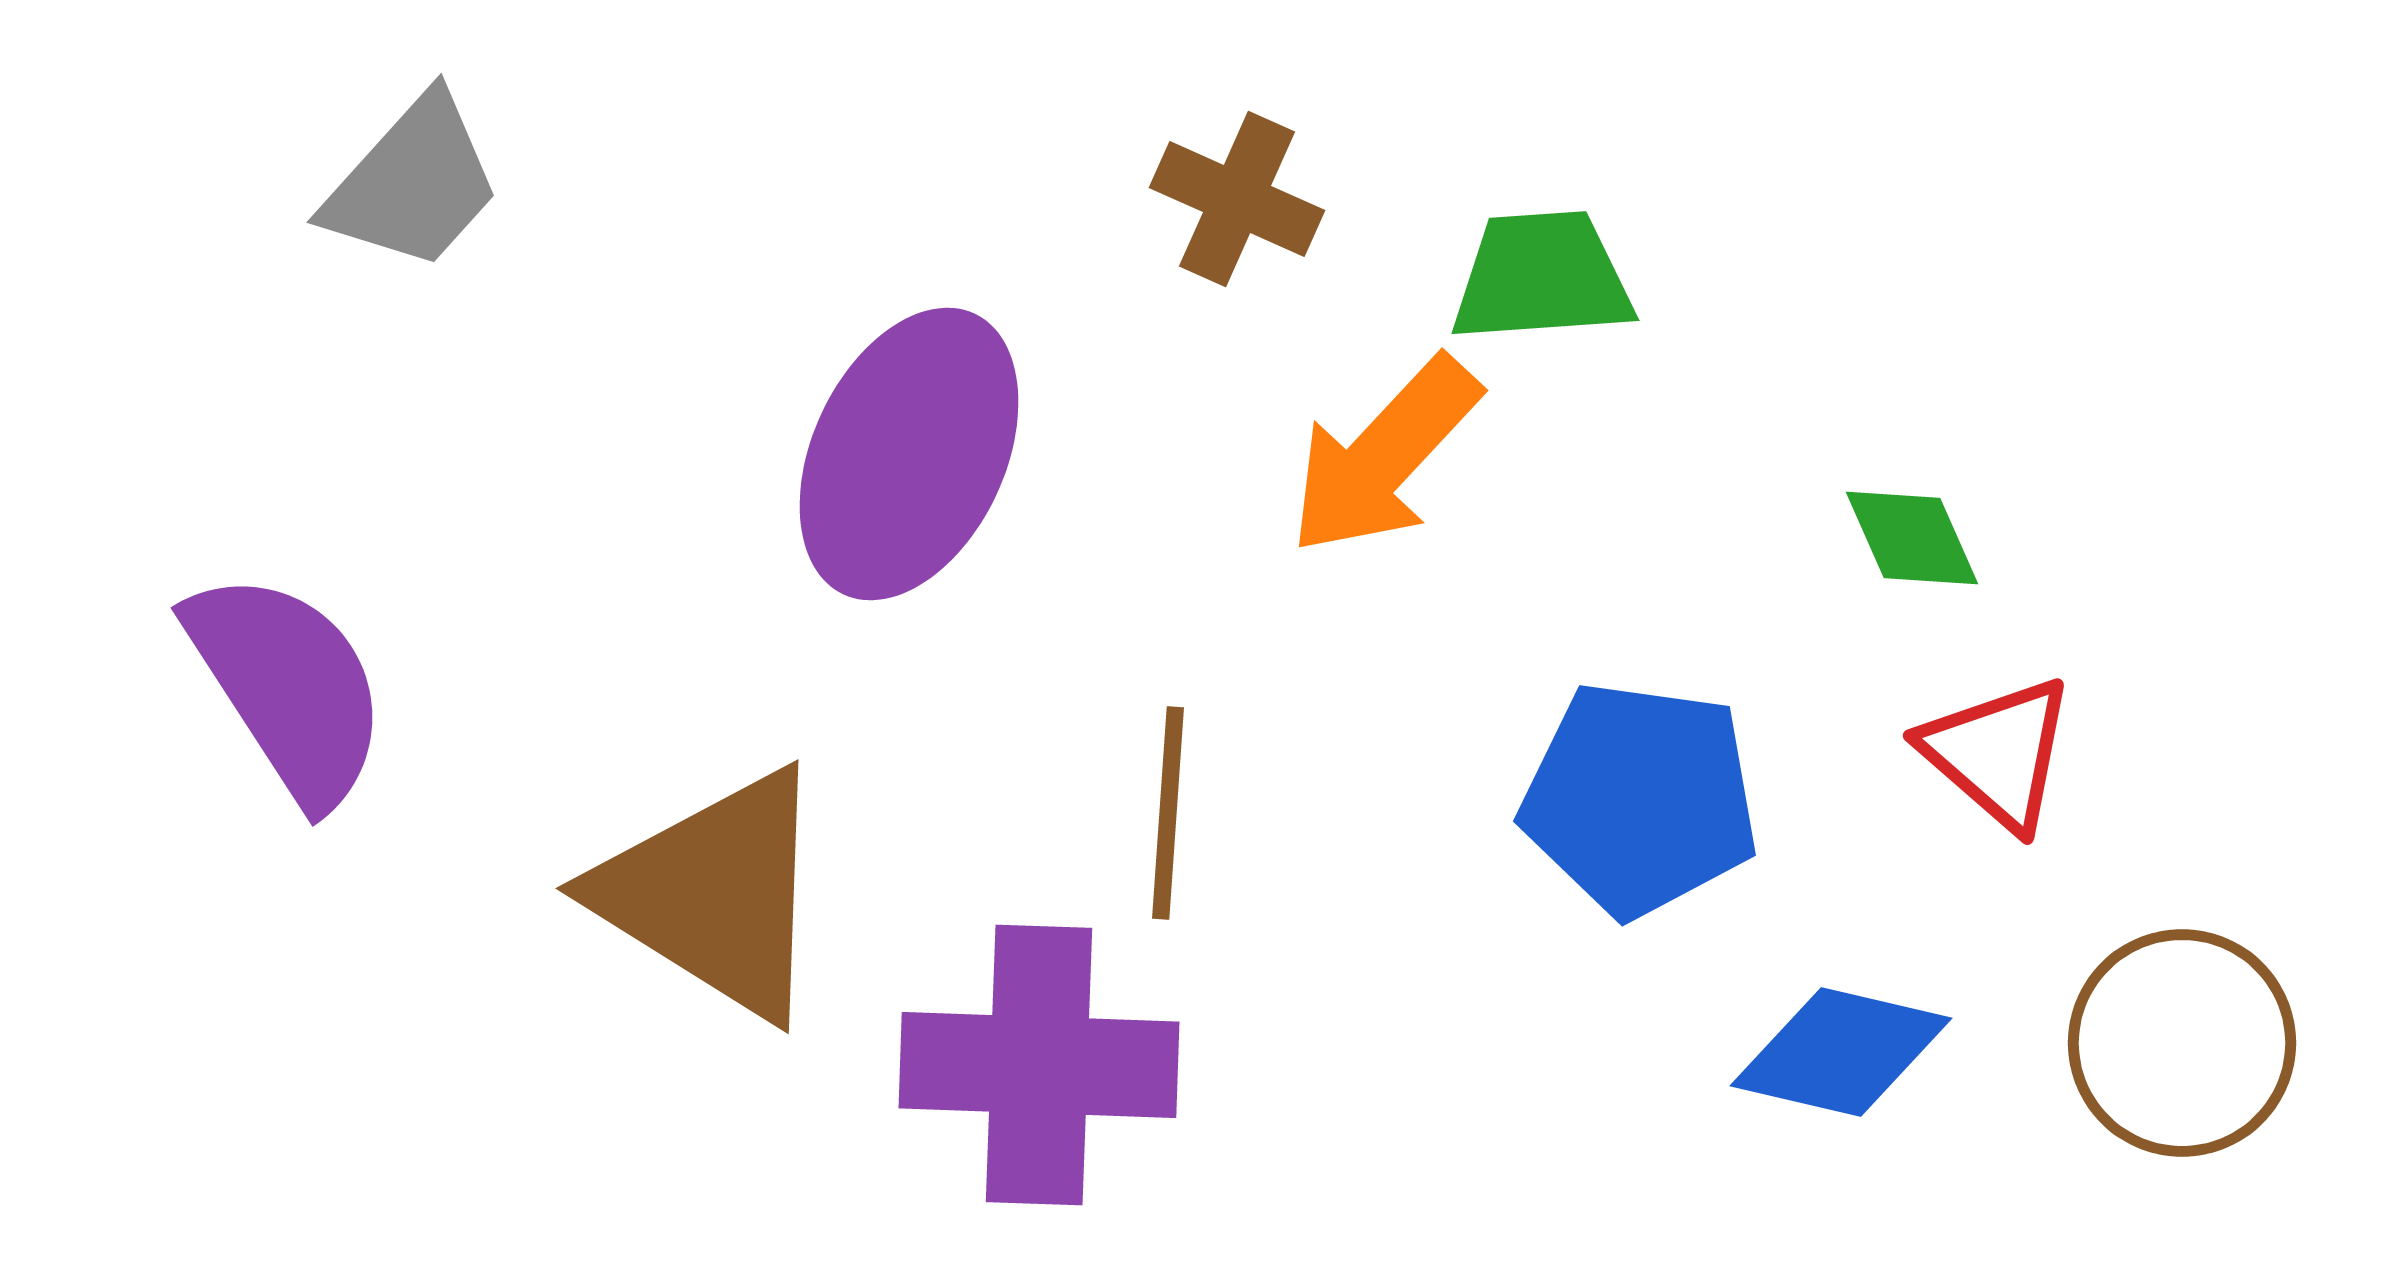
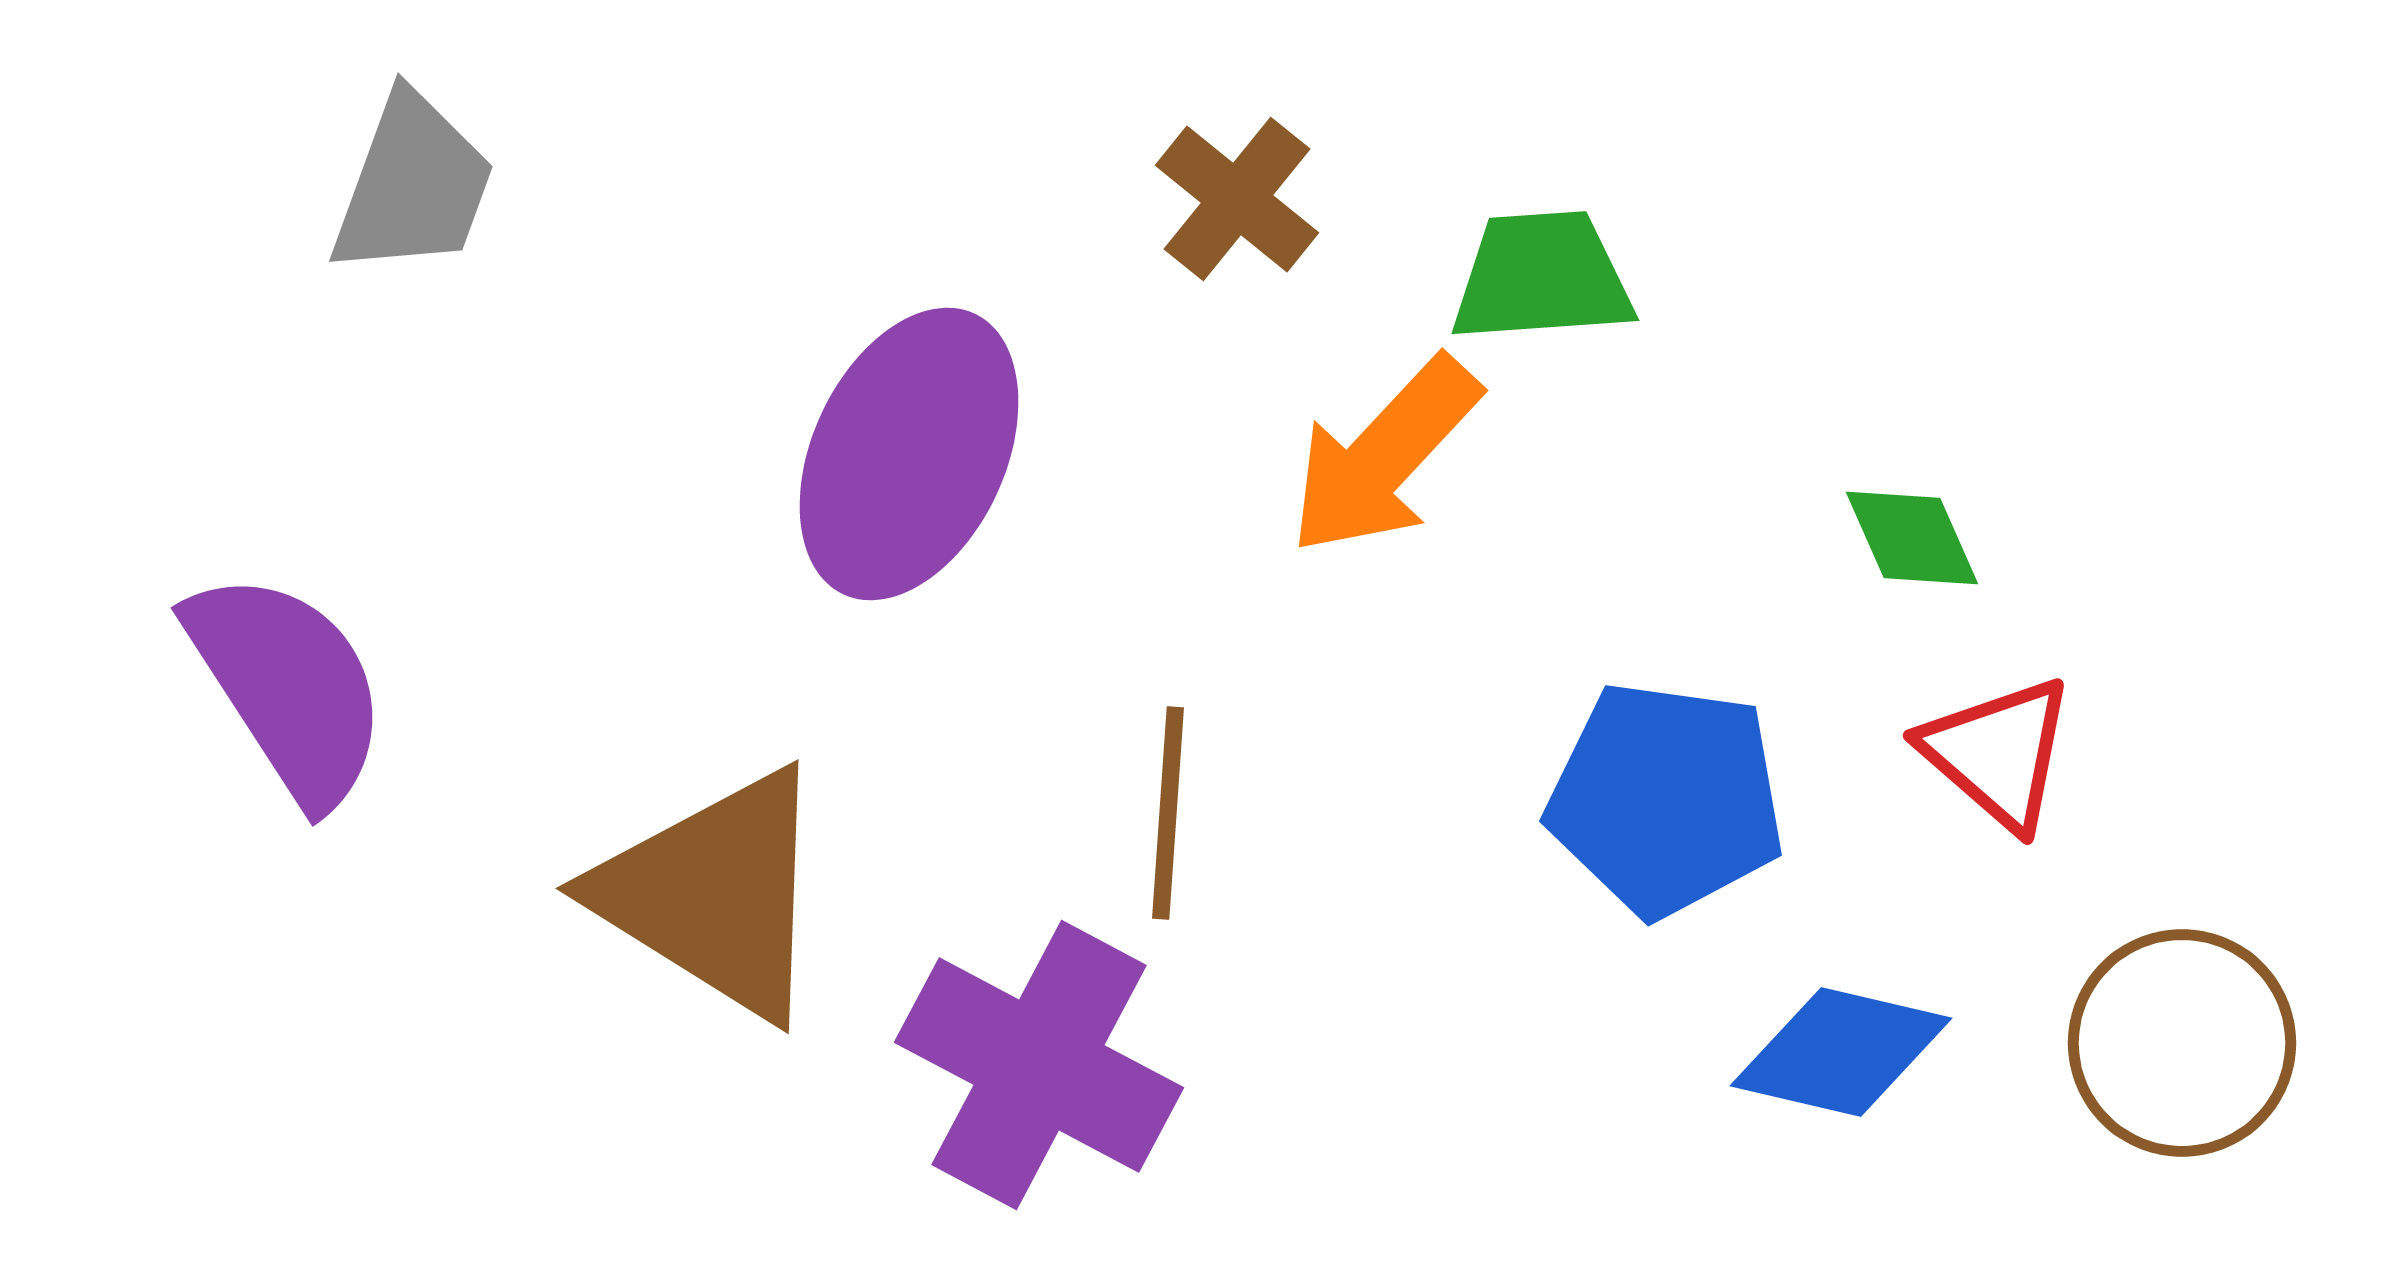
gray trapezoid: moved 2 px down; rotated 22 degrees counterclockwise
brown cross: rotated 15 degrees clockwise
blue pentagon: moved 26 px right
purple cross: rotated 26 degrees clockwise
